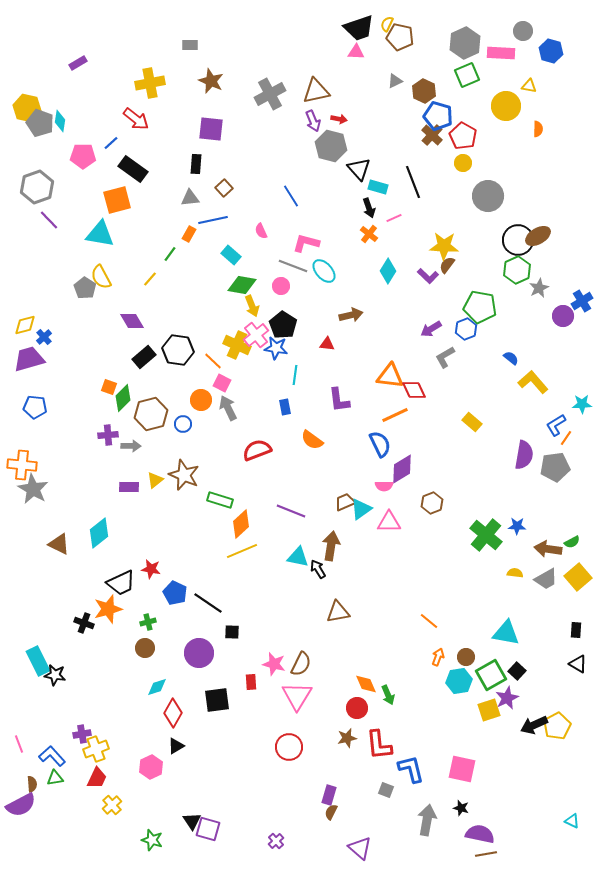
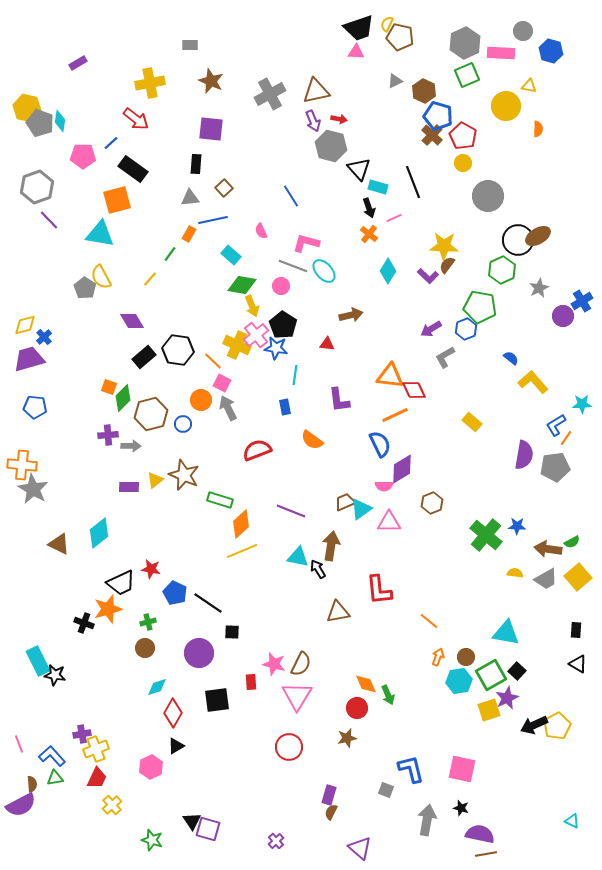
green hexagon at (517, 270): moved 15 px left
red L-shape at (379, 745): moved 155 px up
